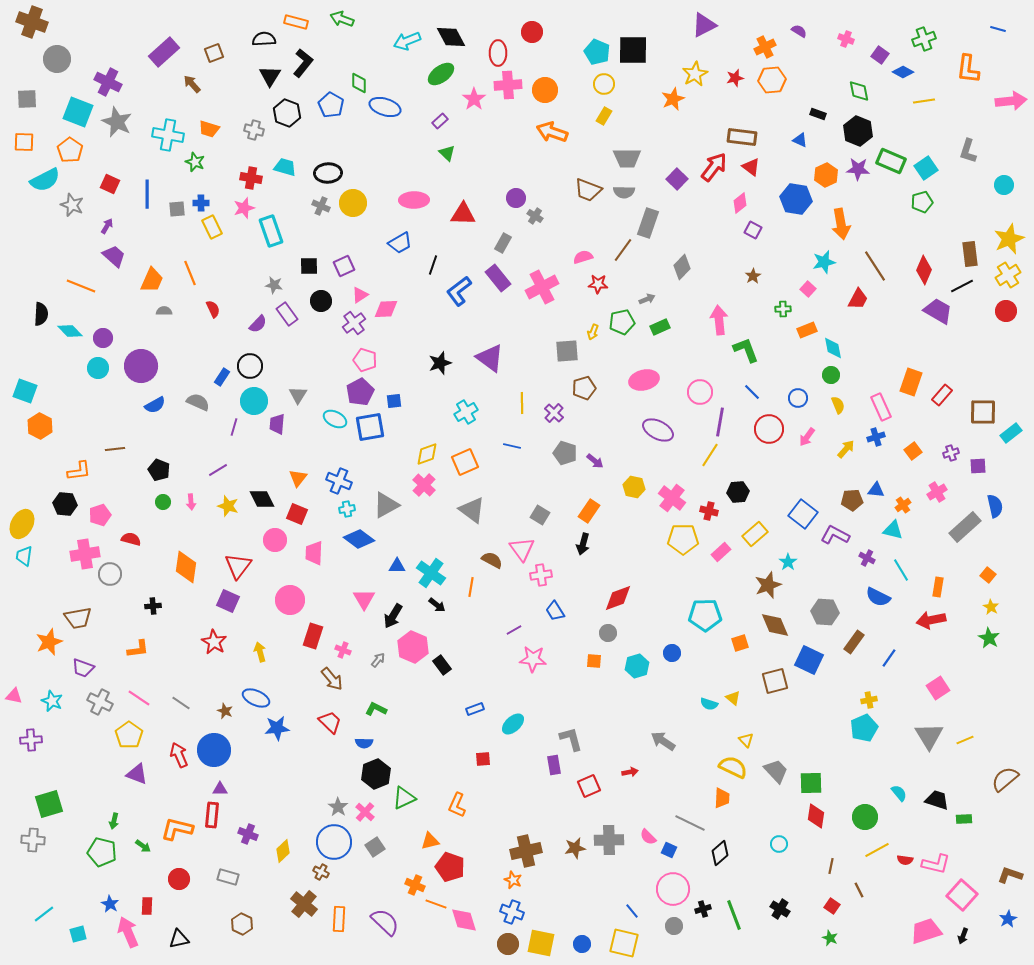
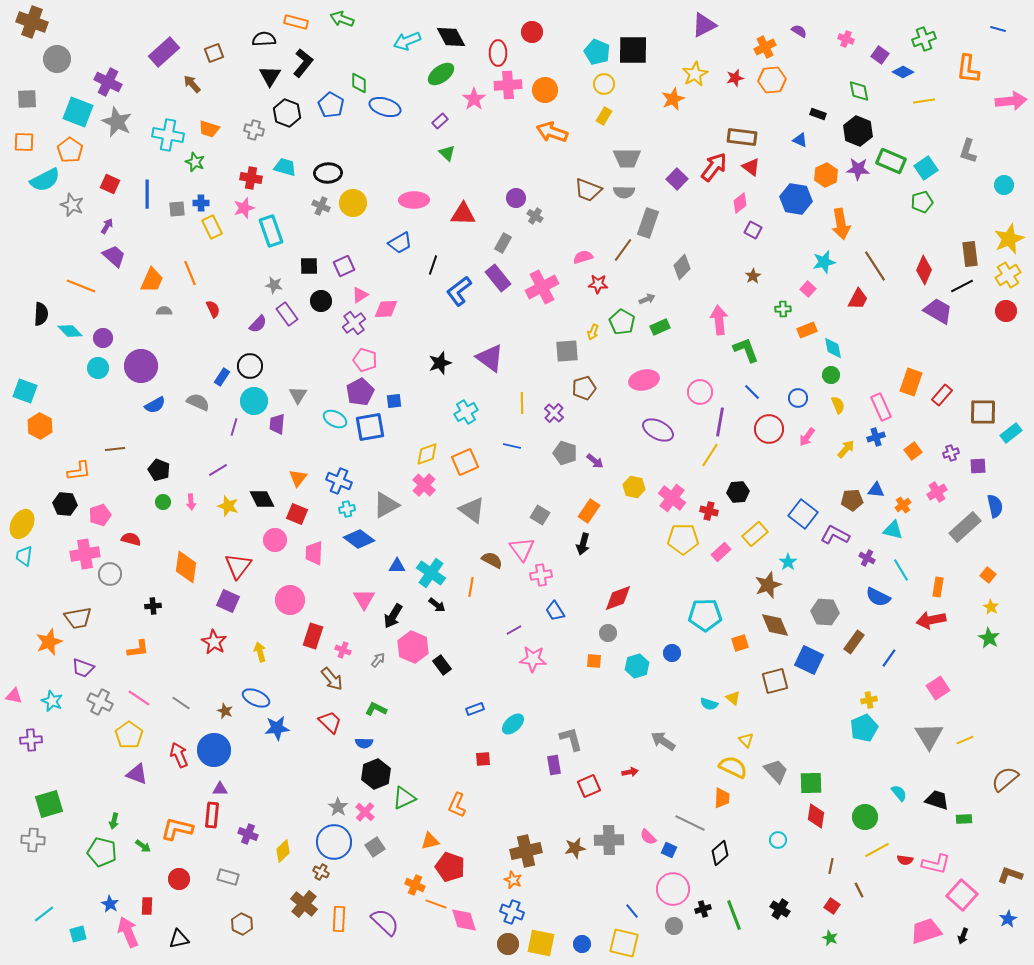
green pentagon at (622, 322): rotated 30 degrees counterclockwise
cyan circle at (779, 844): moved 1 px left, 4 px up
